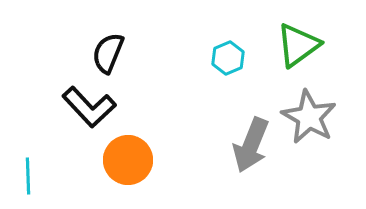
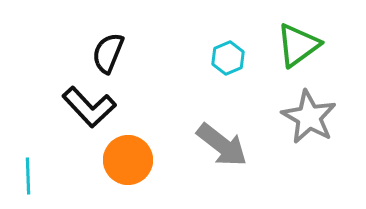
gray arrow: moved 29 px left; rotated 74 degrees counterclockwise
